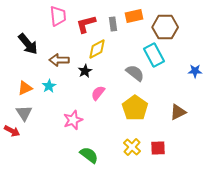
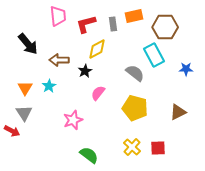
blue star: moved 9 px left, 2 px up
orange triangle: rotated 35 degrees counterclockwise
yellow pentagon: rotated 20 degrees counterclockwise
